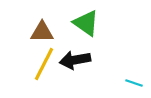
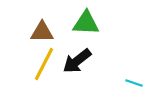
green triangle: rotated 32 degrees counterclockwise
black arrow: moved 2 px right, 1 px down; rotated 28 degrees counterclockwise
